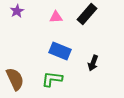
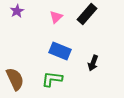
pink triangle: rotated 40 degrees counterclockwise
